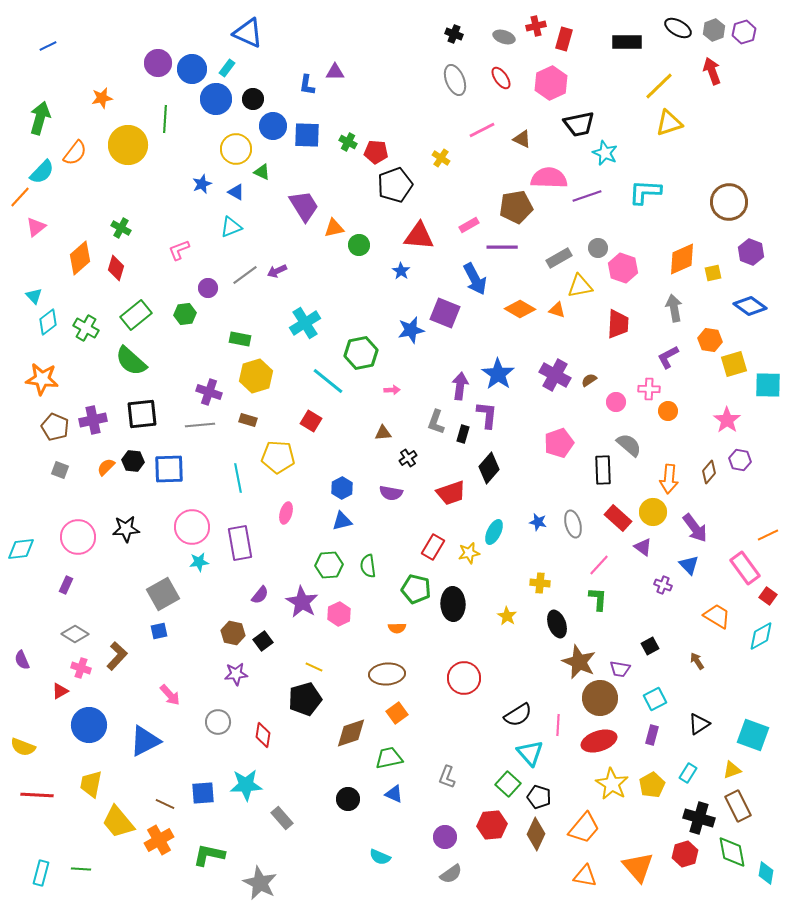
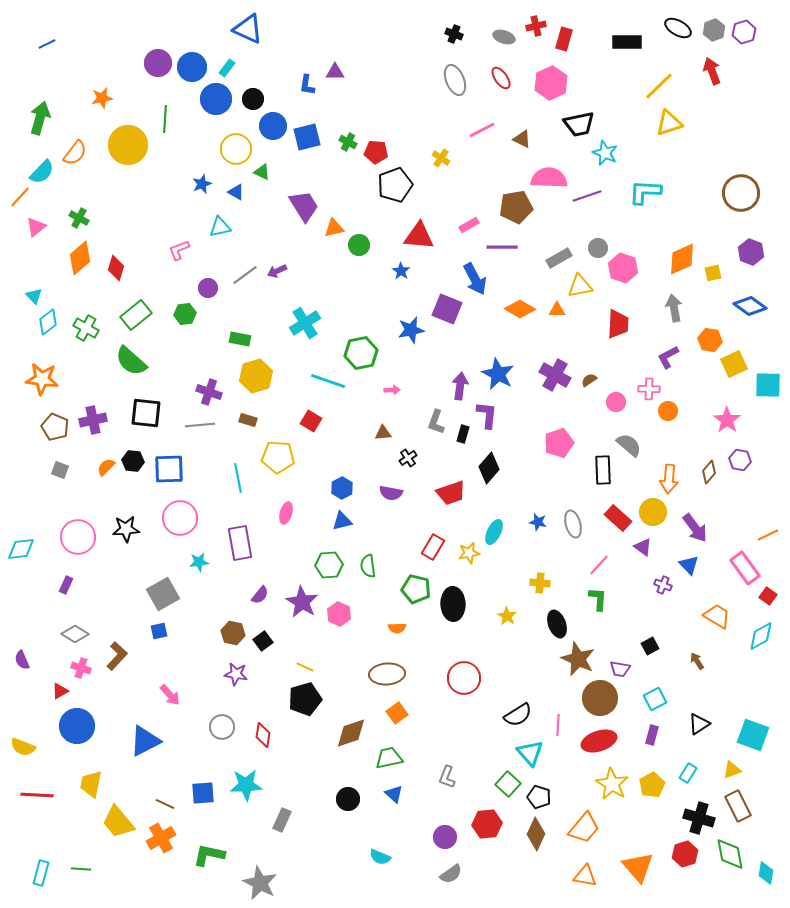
blue triangle at (248, 33): moved 4 px up
blue line at (48, 46): moved 1 px left, 2 px up
blue circle at (192, 69): moved 2 px up
blue square at (307, 135): moved 2 px down; rotated 16 degrees counterclockwise
brown circle at (729, 202): moved 12 px right, 9 px up
cyan triangle at (231, 227): moved 11 px left; rotated 10 degrees clockwise
green cross at (121, 228): moved 42 px left, 10 px up
orange triangle at (557, 310): rotated 18 degrees counterclockwise
purple square at (445, 313): moved 2 px right, 4 px up
yellow square at (734, 364): rotated 8 degrees counterclockwise
blue star at (498, 374): rotated 8 degrees counterclockwise
cyan line at (328, 381): rotated 20 degrees counterclockwise
black square at (142, 414): moved 4 px right, 1 px up; rotated 12 degrees clockwise
pink circle at (192, 527): moved 12 px left, 9 px up
pink hexagon at (339, 614): rotated 10 degrees counterclockwise
brown star at (579, 662): moved 1 px left, 3 px up
yellow line at (314, 667): moved 9 px left
purple star at (236, 674): rotated 15 degrees clockwise
gray circle at (218, 722): moved 4 px right, 5 px down
blue circle at (89, 725): moved 12 px left, 1 px down
blue triangle at (394, 794): rotated 18 degrees clockwise
gray rectangle at (282, 818): moved 2 px down; rotated 65 degrees clockwise
red hexagon at (492, 825): moved 5 px left, 1 px up
orange cross at (159, 840): moved 2 px right, 2 px up
green diamond at (732, 852): moved 2 px left, 2 px down
